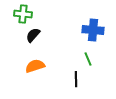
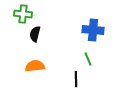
black semicircle: moved 2 px right, 1 px up; rotated 28 degrees counterclockwise
orange semicircle: rotated 12 degrees clockwise
